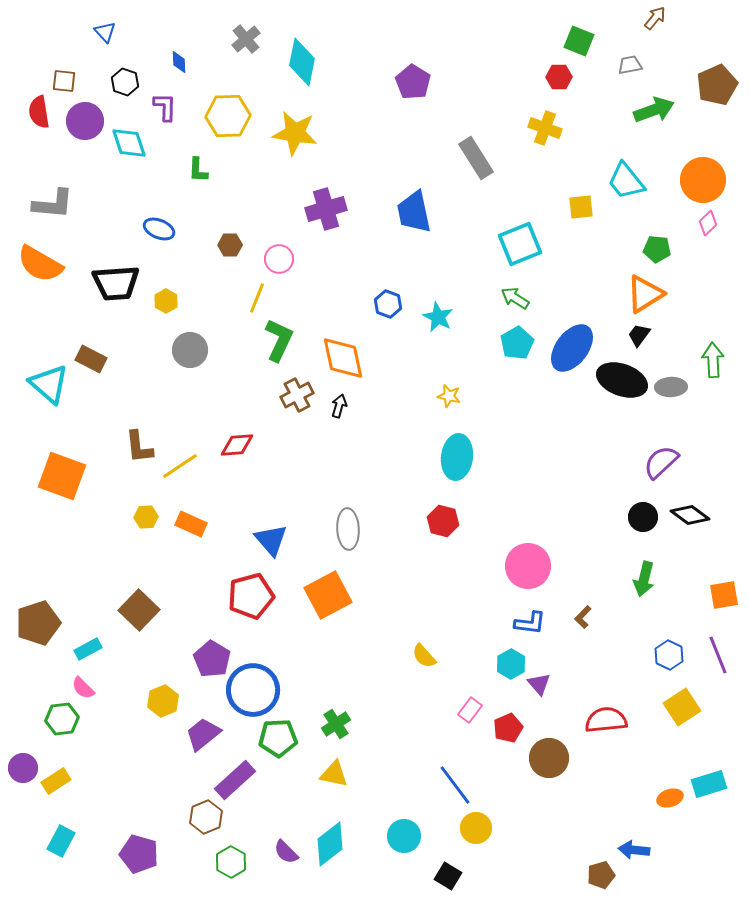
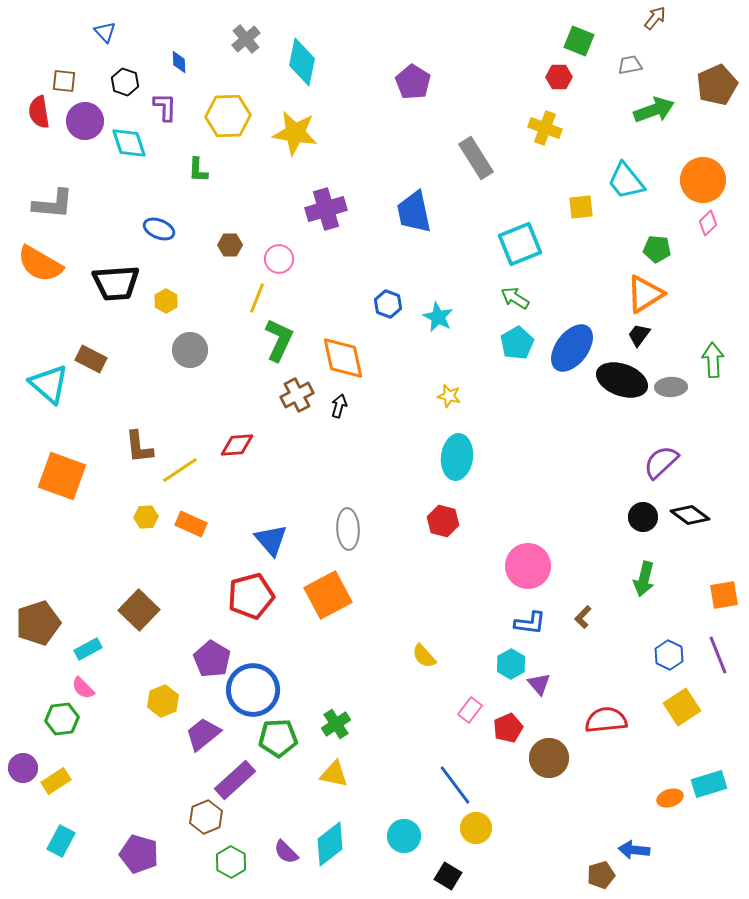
yellow line at (180, 466): moved 4 px down
